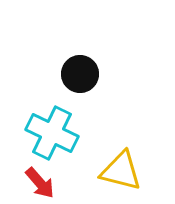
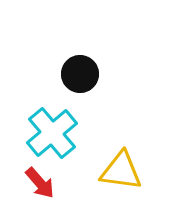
cyan cross: rotated 24 degrees clockwise
yellow triangle: rotated 6 degrees counterclockwise
